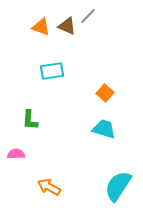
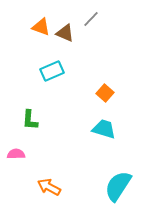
gray line: moved 3 px right, 3 px down
brown triangle: moved 2 px left, 7 px down
cyan rectangle: rotated 15 degrees counterclockwise
